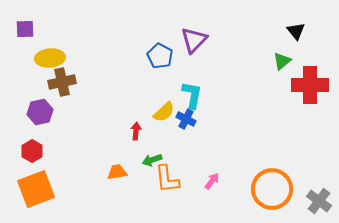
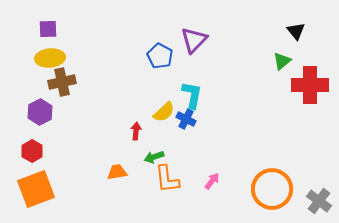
purple square: moved 23 px right
purple hexagon: rotated 15 degrees counterclockwise
green arrow: moved 2 px right, 3 px up
